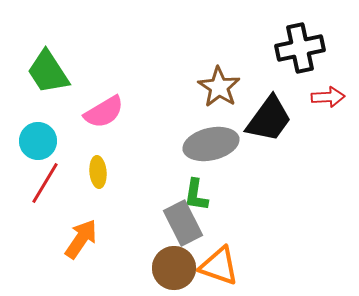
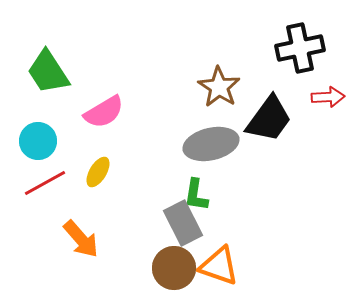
yellow ellipse: rotated 36 degrees clockwise
red line: rotated 30 degrees clockwise
orange arrow: rotated 105 degrees clockwise
